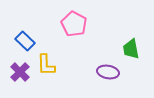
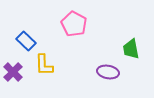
blue rectangle: moved 1 px right
yellow L-shape: moved 2 px left
purple cross: moved 7 px left
